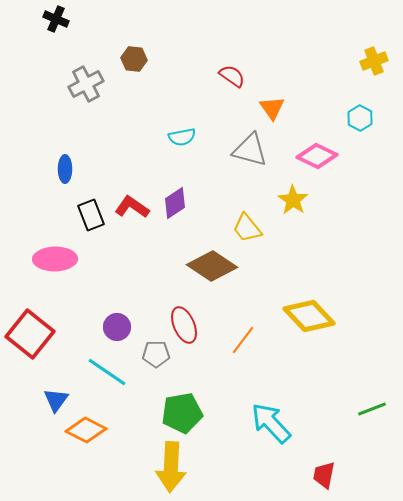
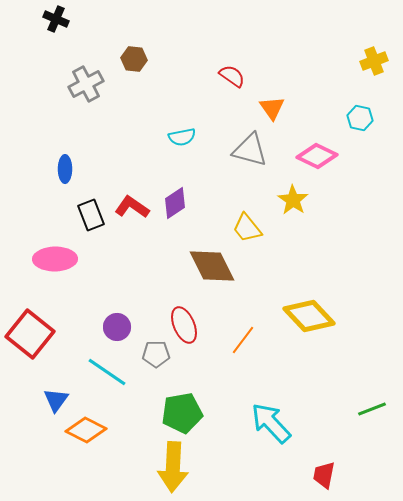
cyan hexagon: rotated 15 degrees counterclockwise
brown diamond: rotated 30 degrees clockwise
yellow arrow: moved 2 px right
